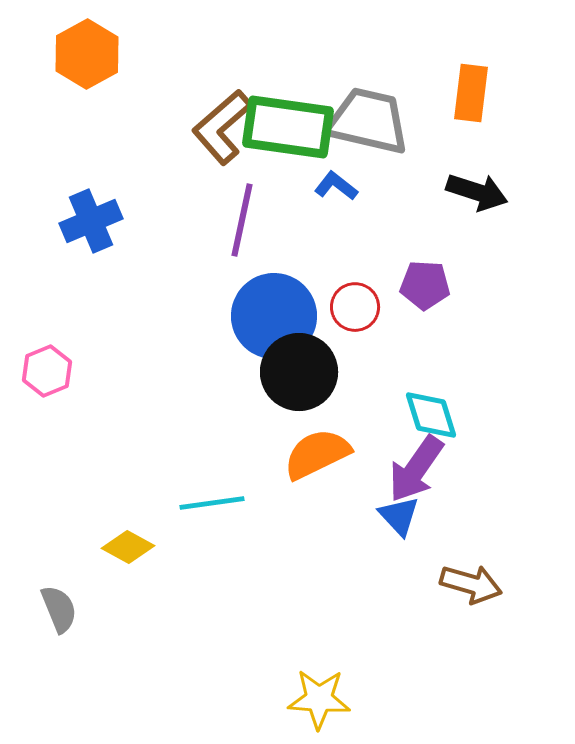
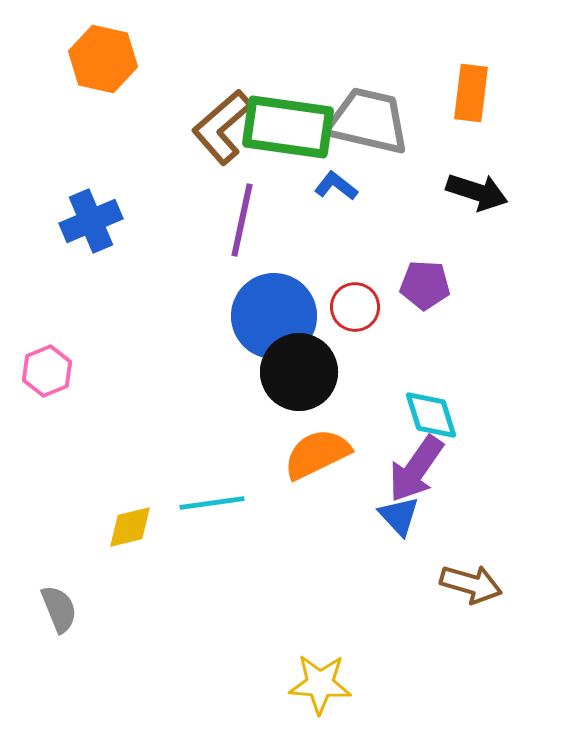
orange hexagon: moved 16 px right, 5 px down; rotated 18 degrees counterclockwise
yellow diamond: moved 2 px right, 20 px up; rotated 42 degrees counterclockwise
yellow star: moved 1 px right, 15 px up
